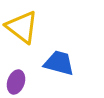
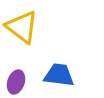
blue trapezoid: moved 12 px down; rotated 8 degrees counterclockwise
